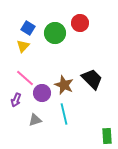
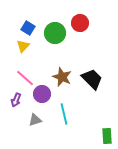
brown star: moved 2 px left, 8 px up
purple circle: moved 1 px down
